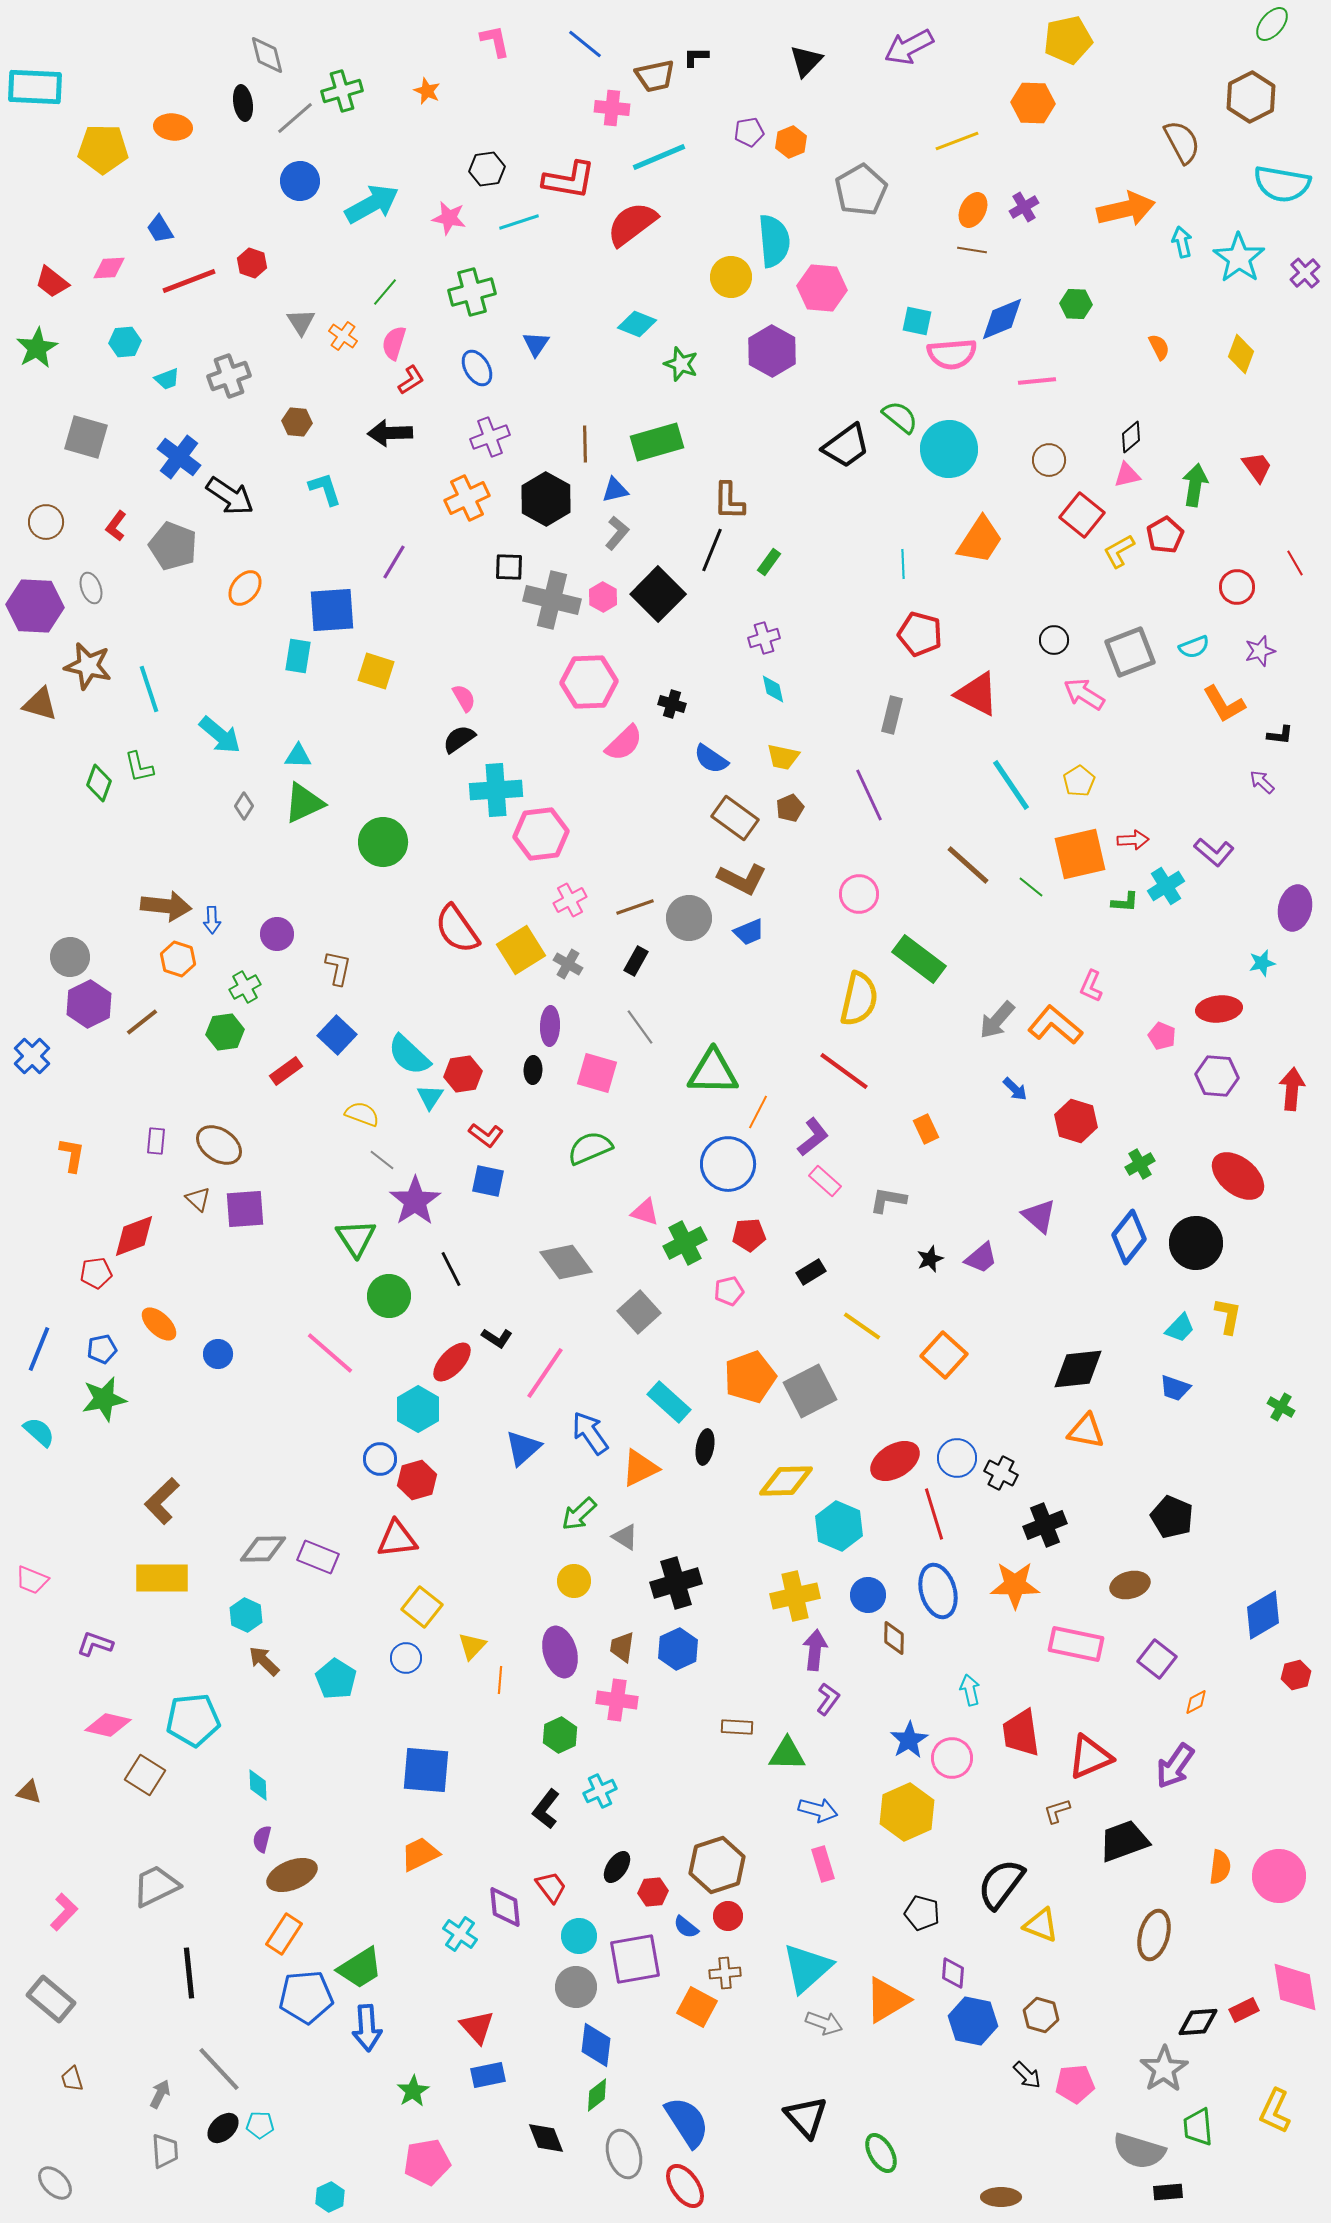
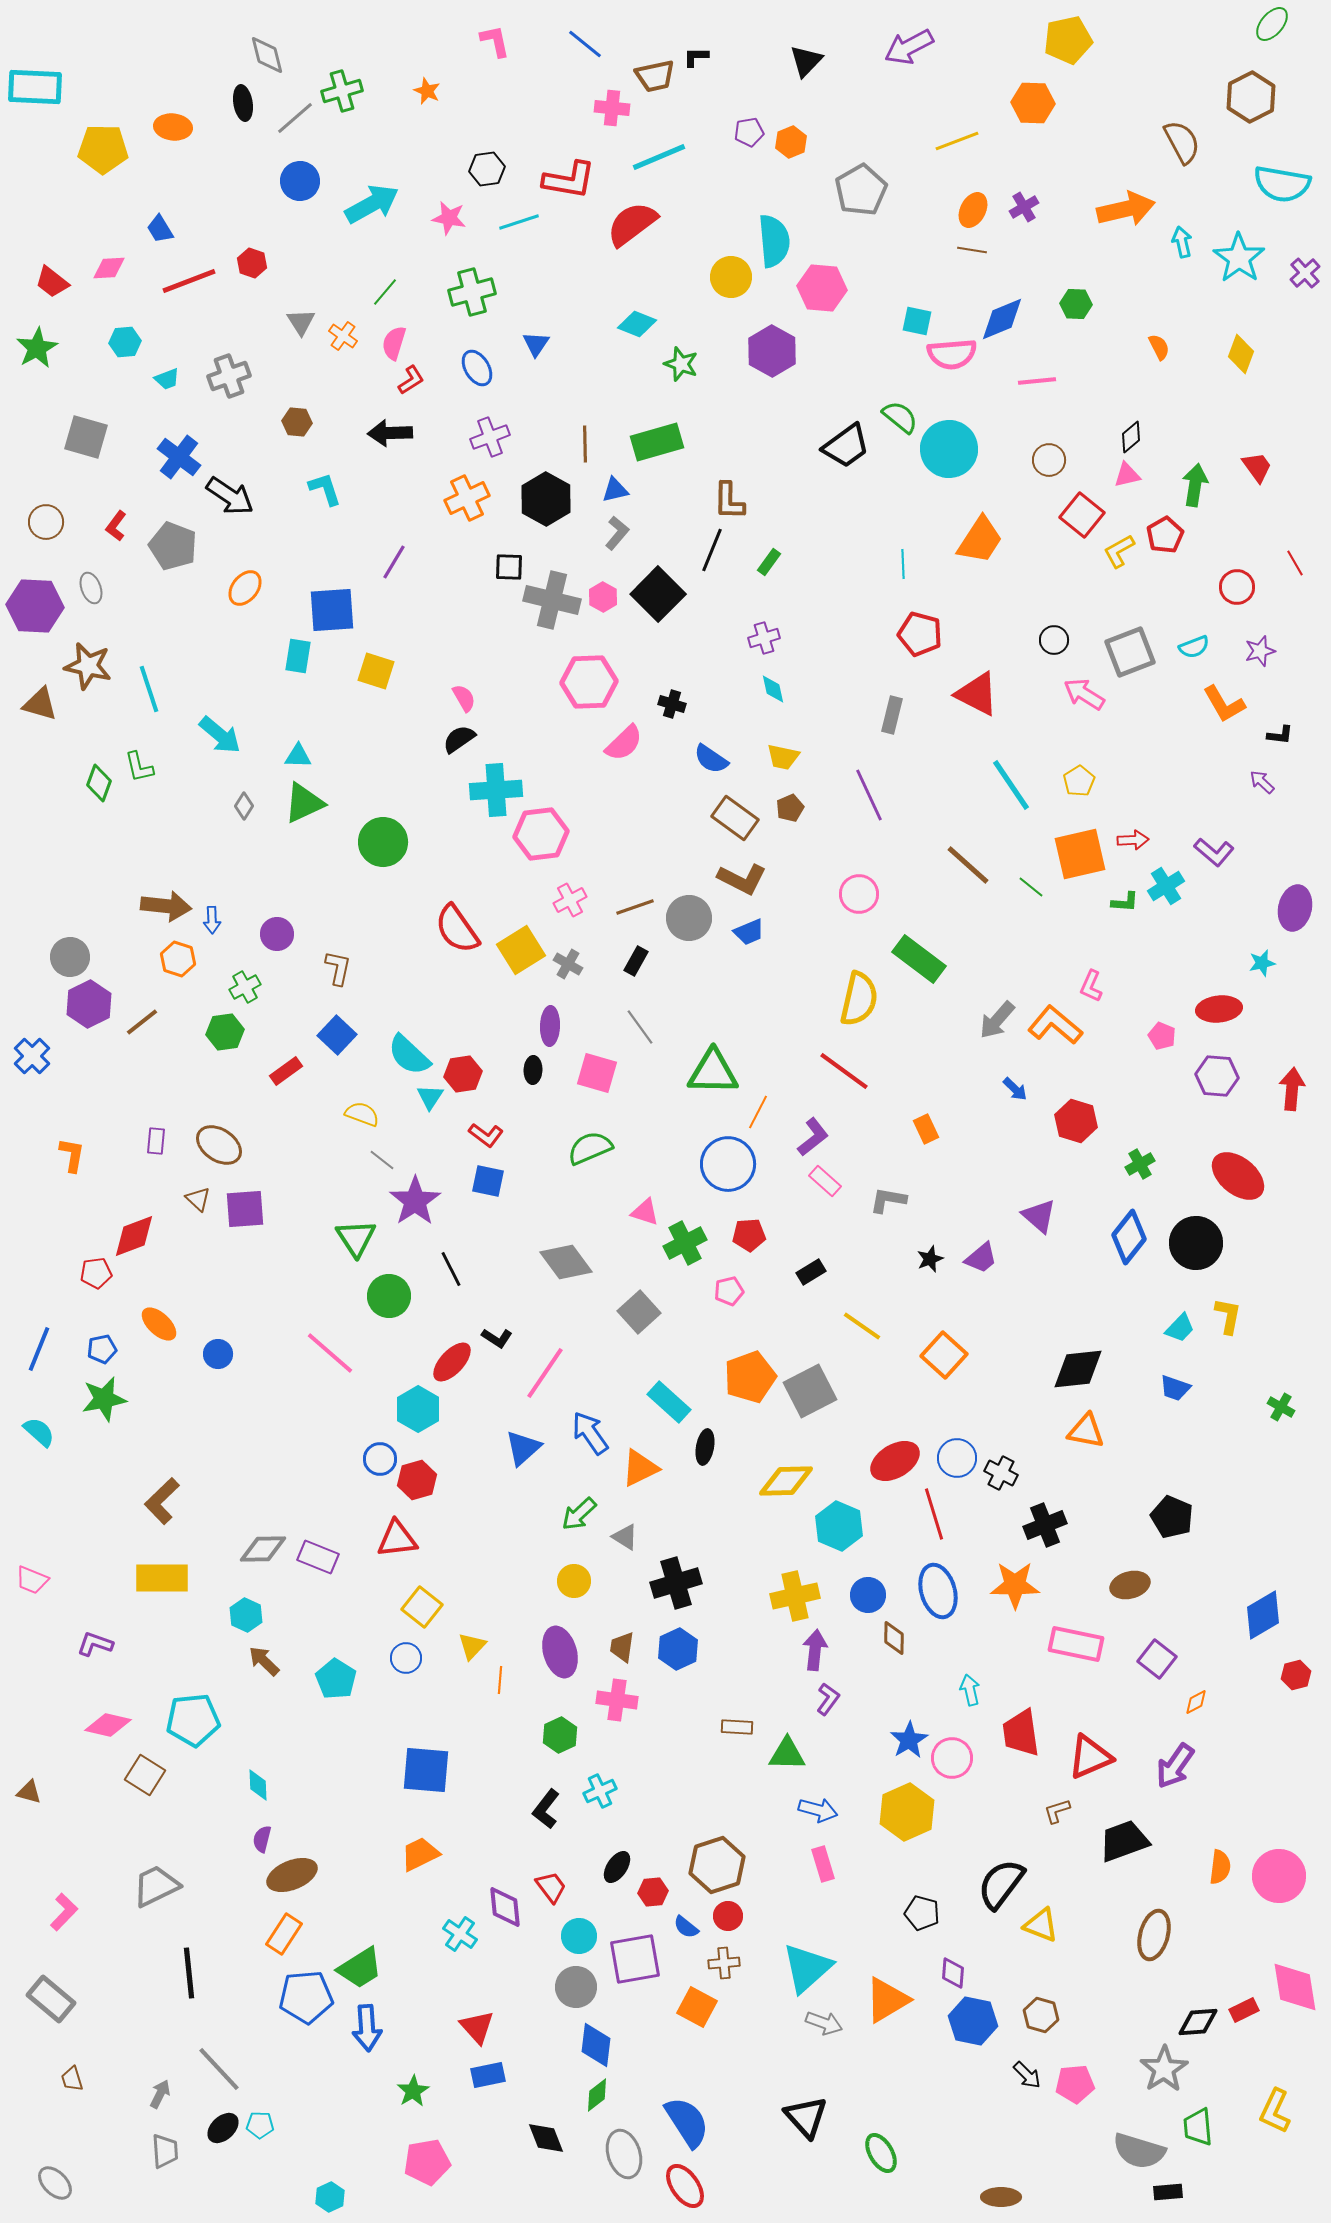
brown cross at (725, 1973): moved 1 px left, 10 px up
